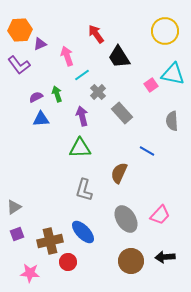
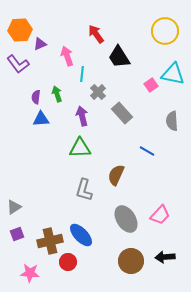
purple L-shape: moved 1 px left, 1 px up
cyan line: moved 1 px up; rotated 49 degrees counterclockwise
purple semicircle: rotated 56 degrees counterclockwise
brown semicircle: moved 3 px left, 2 px down
blue ellipse: moved 2 px left, 3 px down
